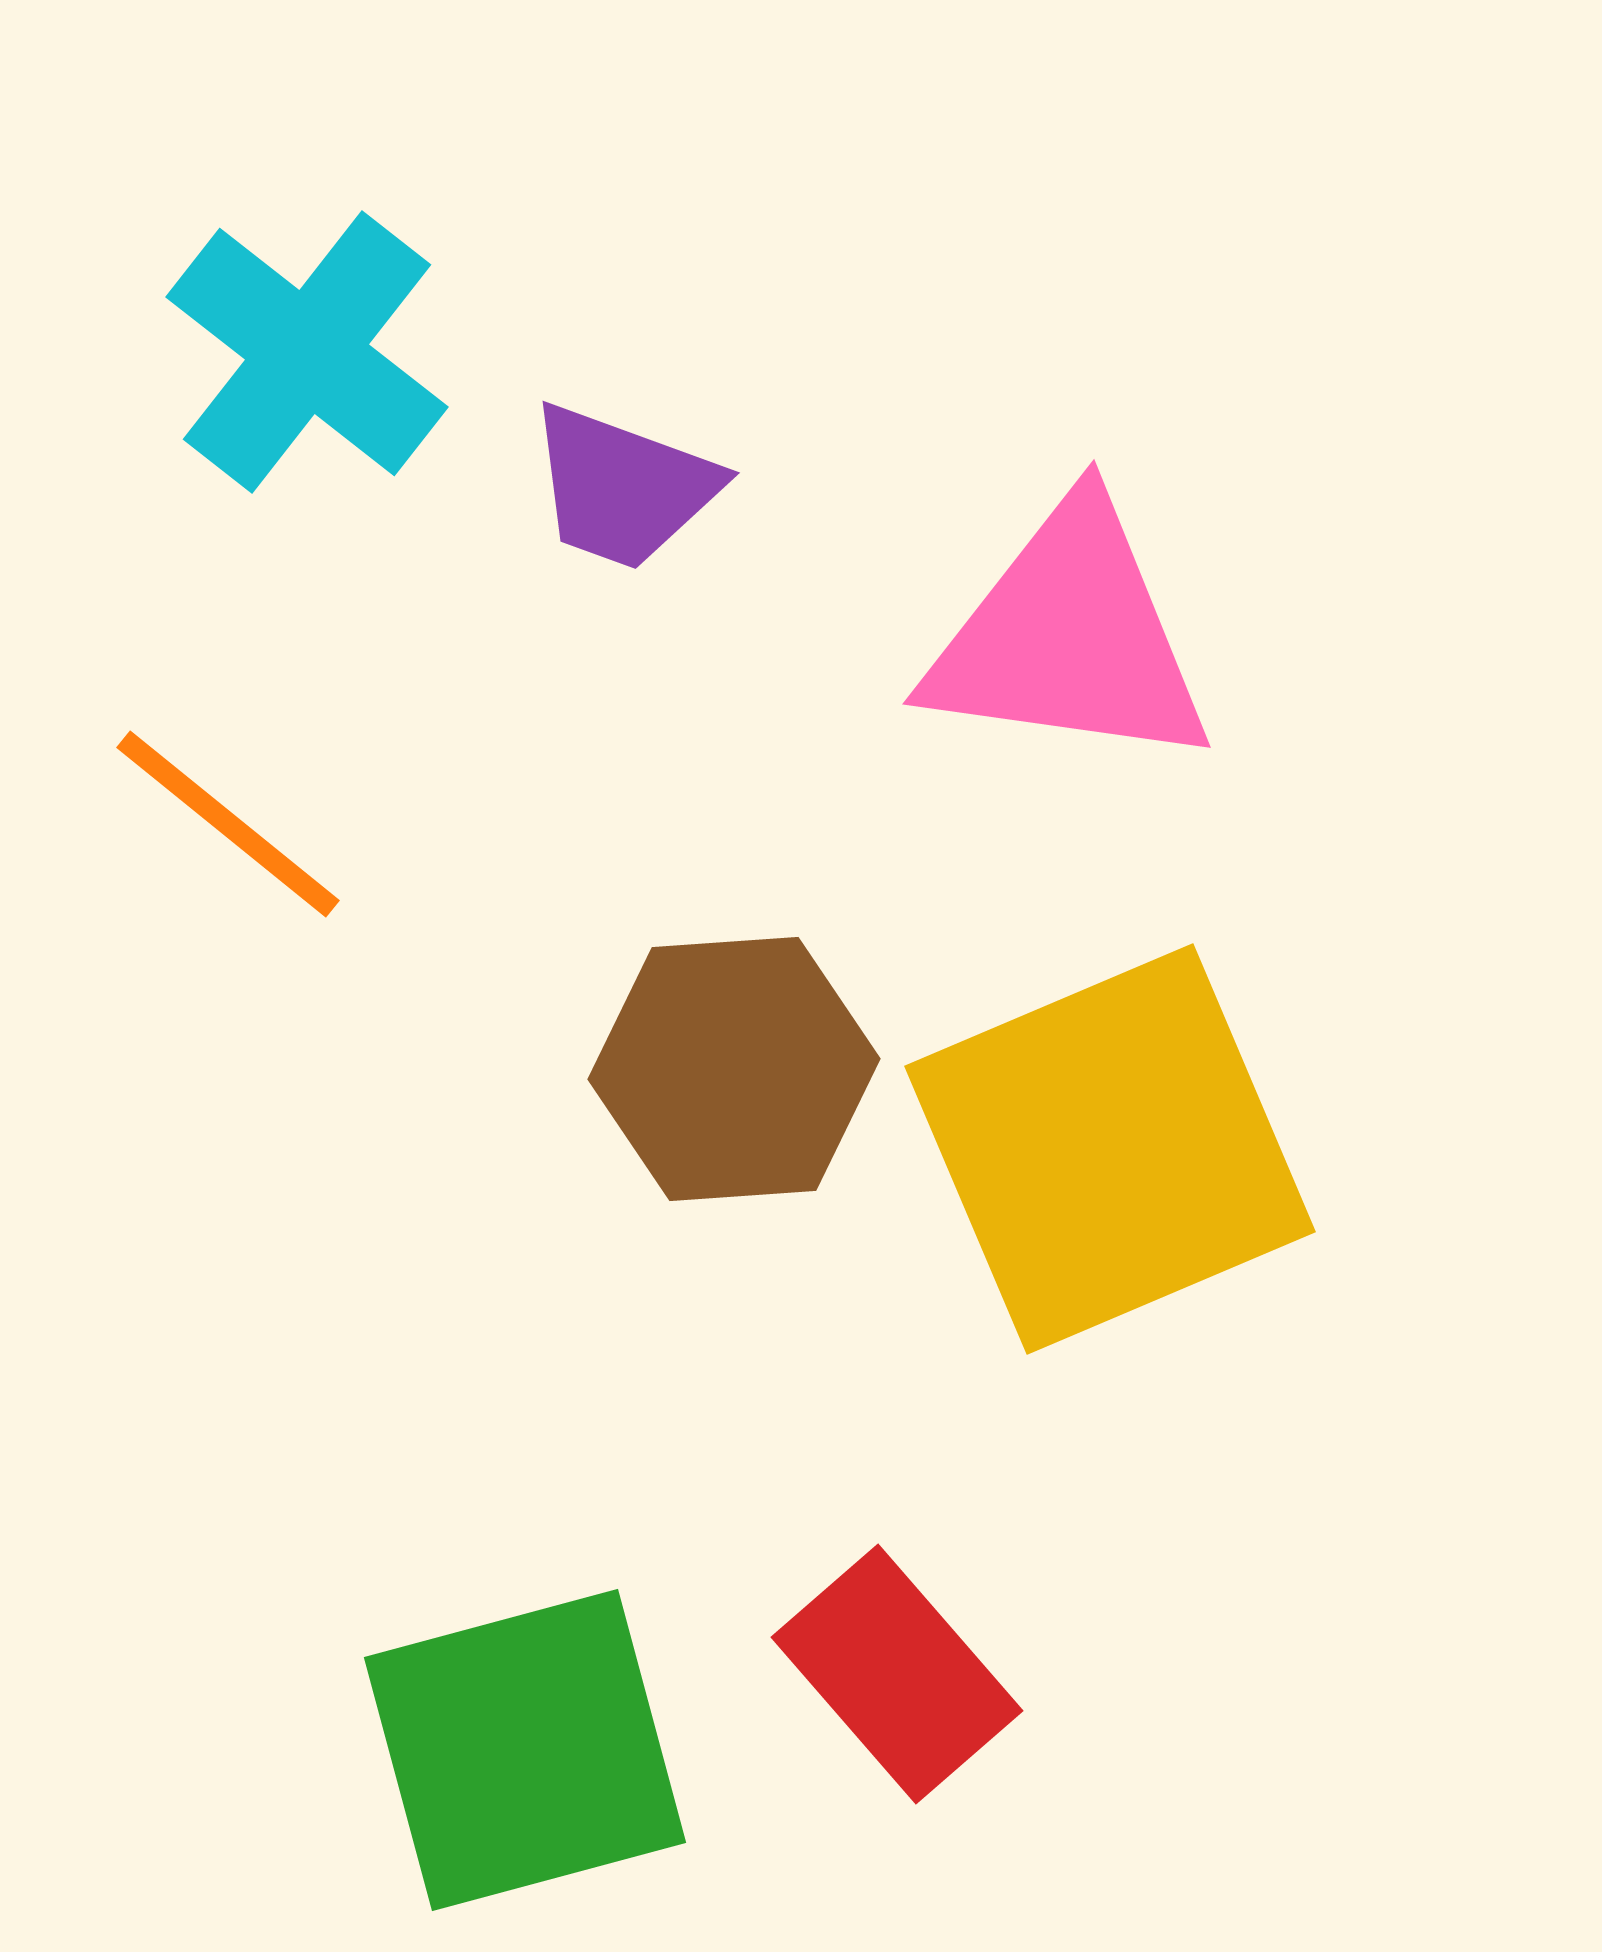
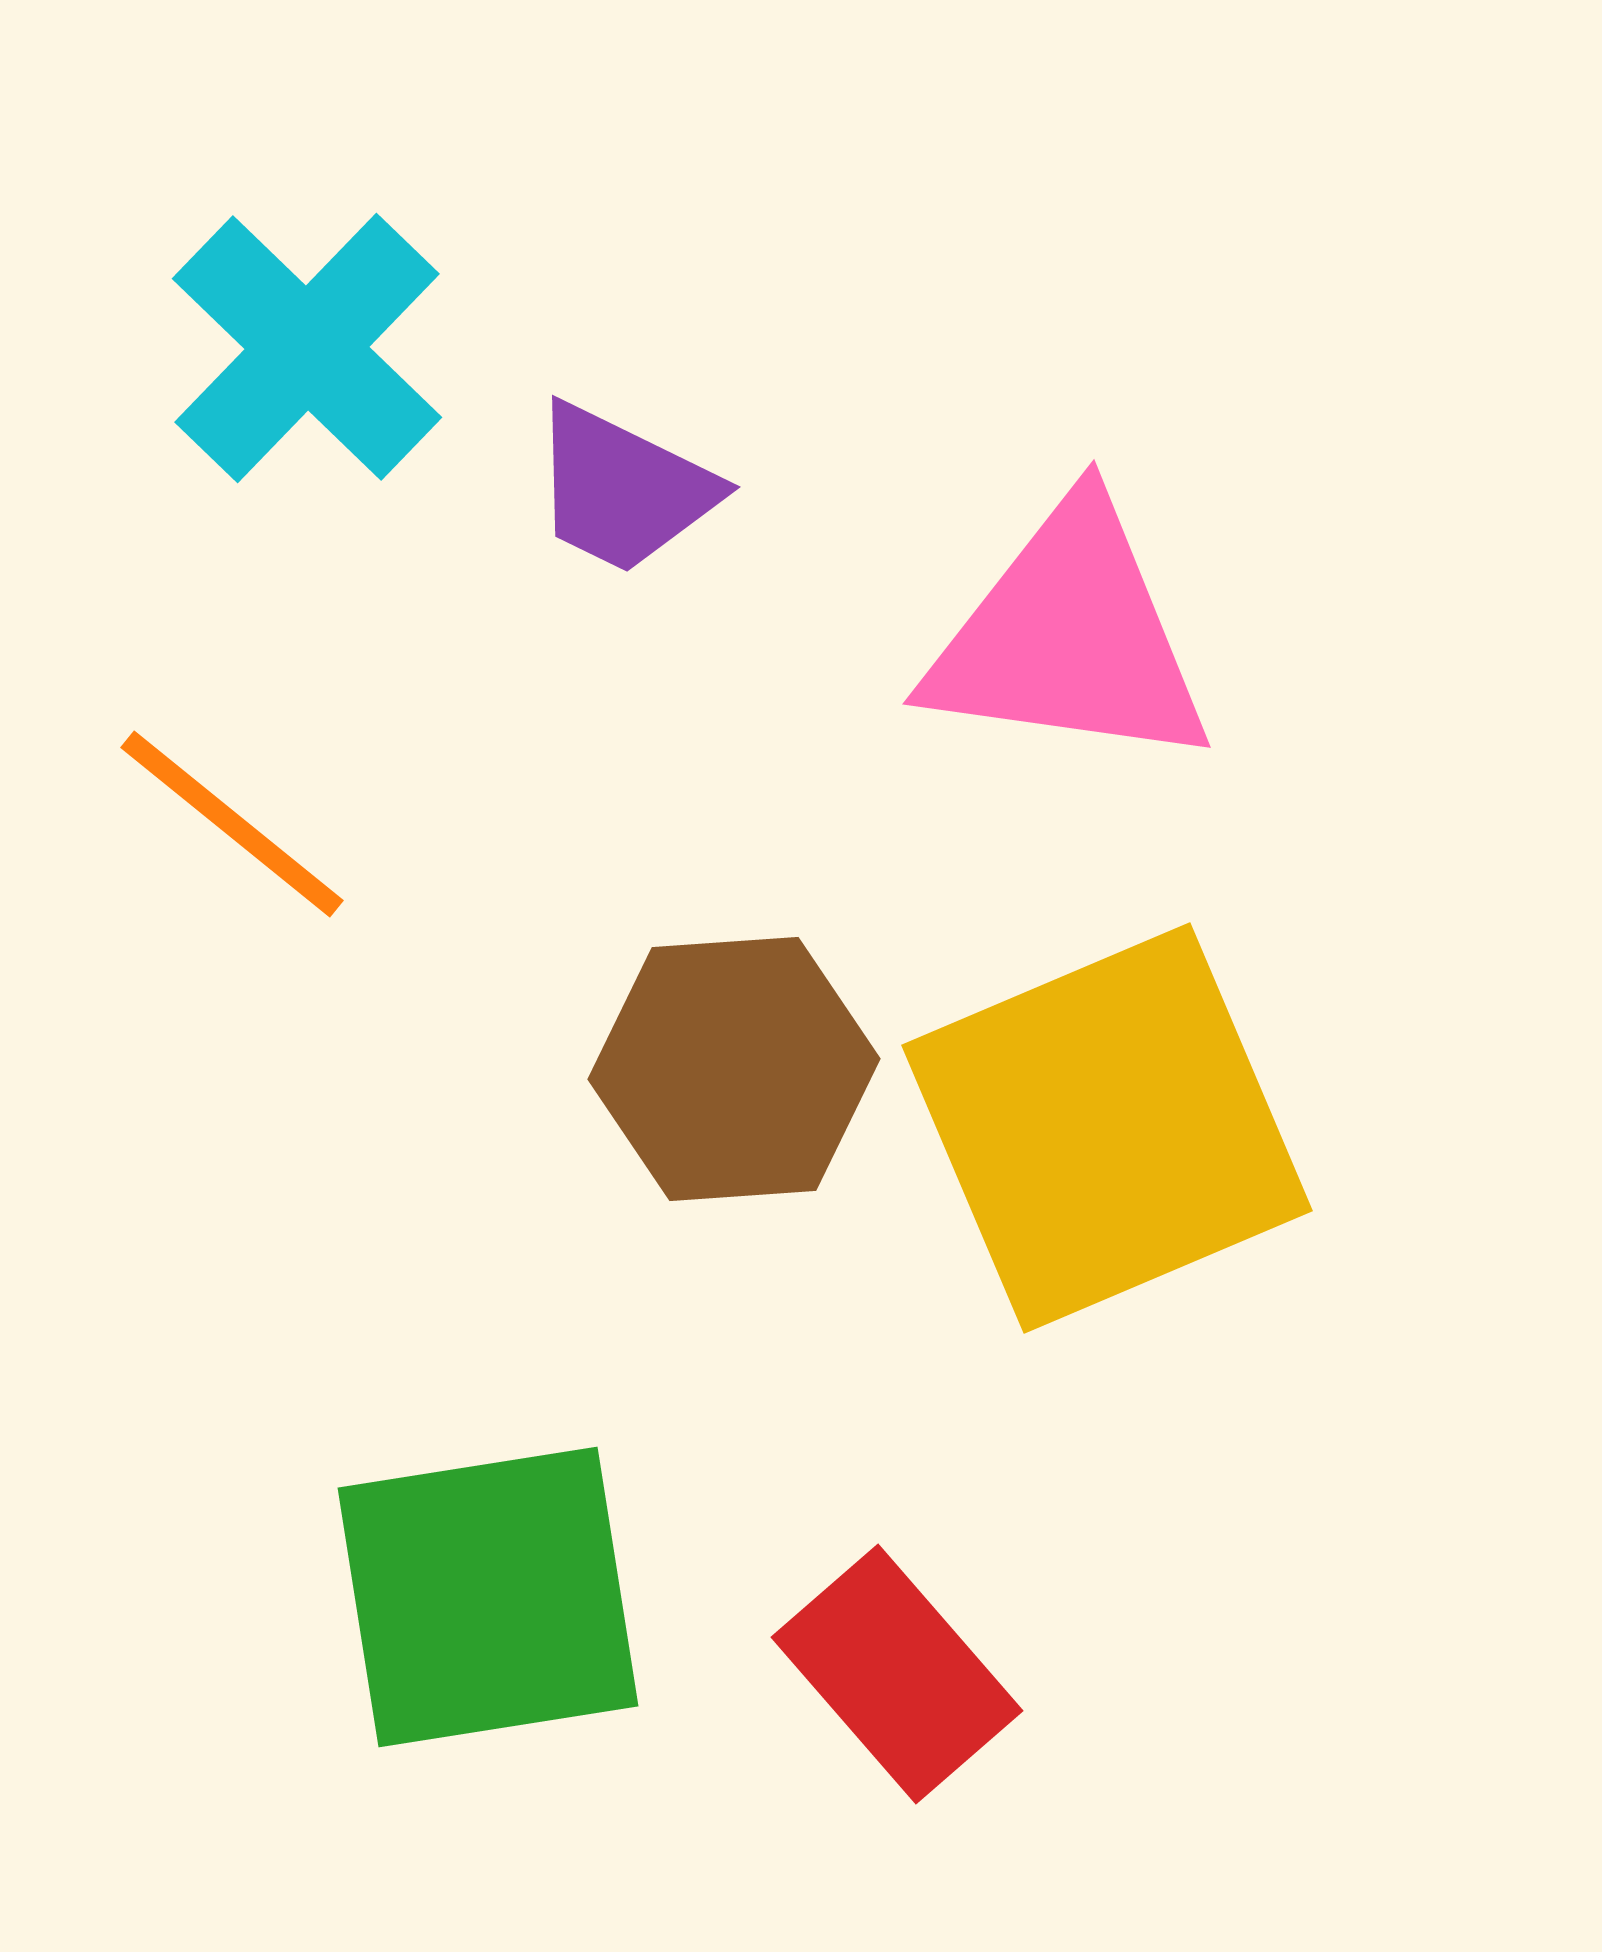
cyan cross: moved 4 px up; rotated 6 degrees clockwise
purple trapezoid: moved 2 px down; rotated 6 degrees clockwise
orange line: moved 4 px right
yellow square: moved 3 px left, 21 px up
green square: moved 37 px left, 153 px up; rotated 6 degrees clockwise
